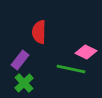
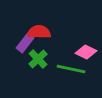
red semicircle: rotated 90 degrees clockwise
purple rectangle: moved 5 px right, 17 px up
green cross: moved 14 px right, 24 px up
